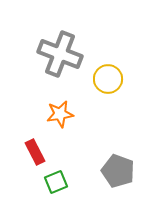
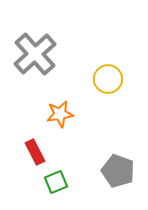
gray cross: moved 25 px left; rotated 27 degrees clockwise
